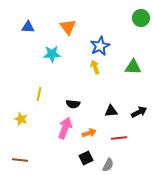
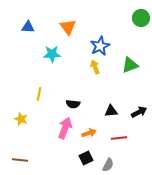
green triangle: moved 3 px left, 2 px up; rotated 24 degrees counterclockwise
